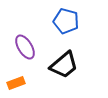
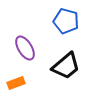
purple ellipse: moved 1 px down
black trapezoid: moved 2 px right, 1 px down
